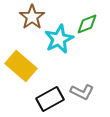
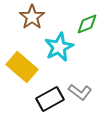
cyan star: moved 8 px down
yellow rectangle: moved 1 px right, 1 px down
gray L-shape: moved 2 px left; rotated 10 degrees clockwise
